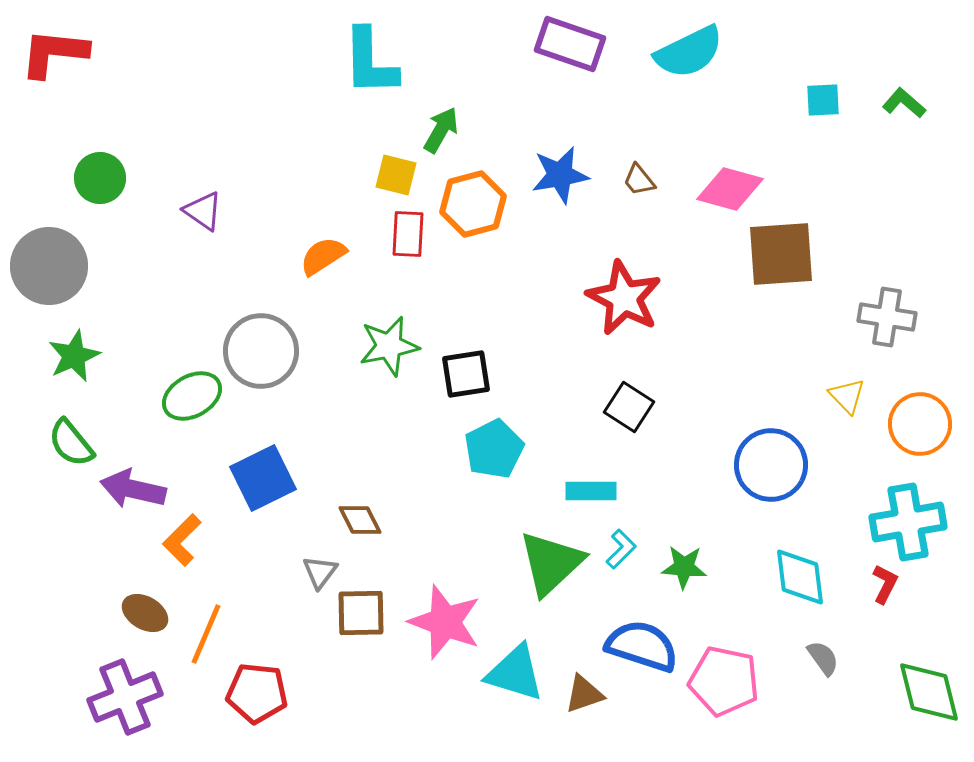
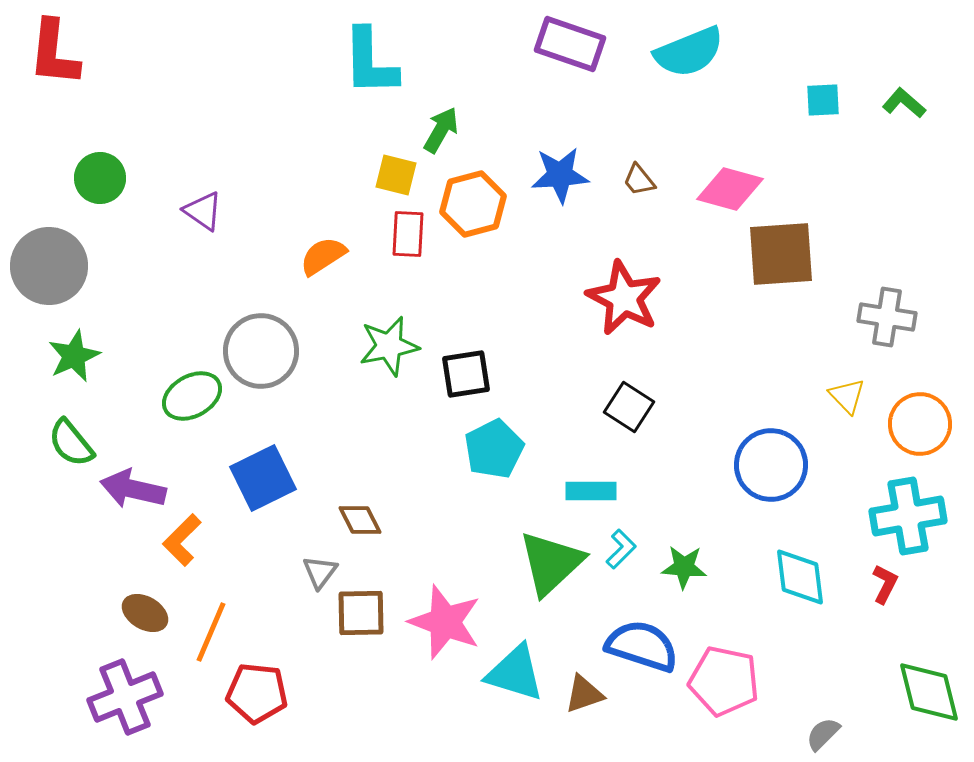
cyan semicircle at (689, 52): rotated 4 degrees clockwise
red L-shape at (54, 53): rotated 90 degrees counterclockwise
blue star at (560, 175): rotated 6 degrees clockwise
cyan cross at (908, 522): moved 6 px up
orange line at (206, 634): moved 5 px right, 2 px up
gray semicircle at (823, 658): moved 76 px down; rotated 99 degrees counterclockwise
